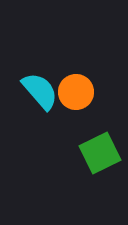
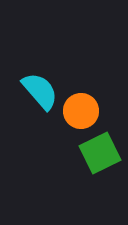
orange circle: moved 5 px right, 19 px down
